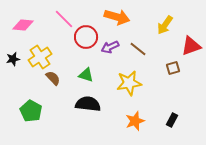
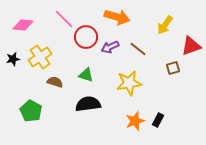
brown semicircle: moved 2 px right, 4 px down; rotated 28 degrees counterclockwise
black semicircle: rotated 15 degrees counterclockwise
black rectangle: moved 14 px left
